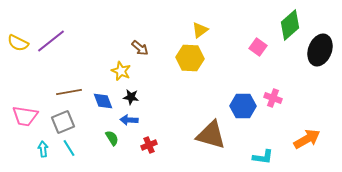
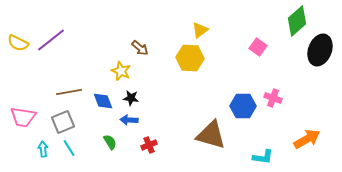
green diamond: moved 7 px right, 4 px up
purple line: moved 1 px up
black star: moved 1 px down
pink trapezoid: moved 2 px left, 1 px down
green semicircle: moved 2 px left, 4 px down
